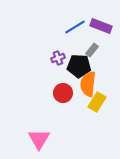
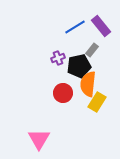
purple rectangle: rotated 30 degrees clockwise
black pentagon: rotated 15 degrees counterclockwise
